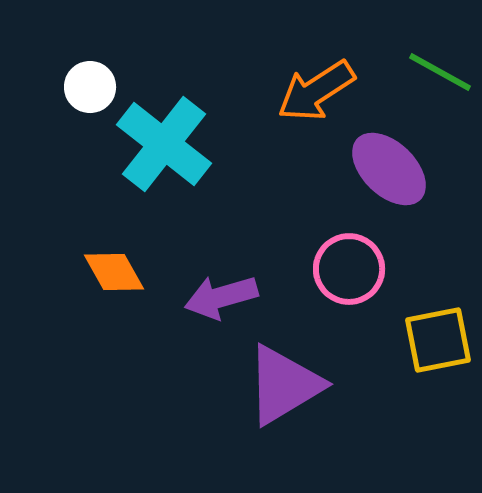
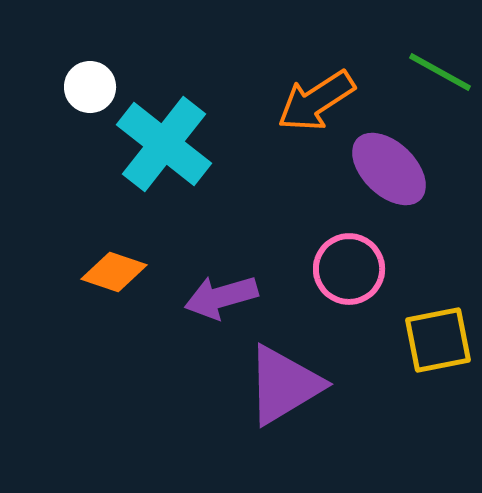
orange arrow: moved 10 px down
orange diamond: rotated 42 degrees counterclockwise
